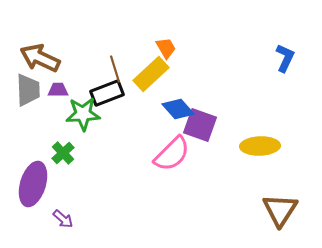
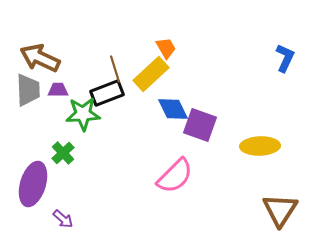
blue diamond: moved 5 px left; rotated 16 degrees clockwise
pink semicircle: moved 3 px right, 22 px down
